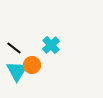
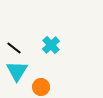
orange circle: moved 9 px right, 22 px down
